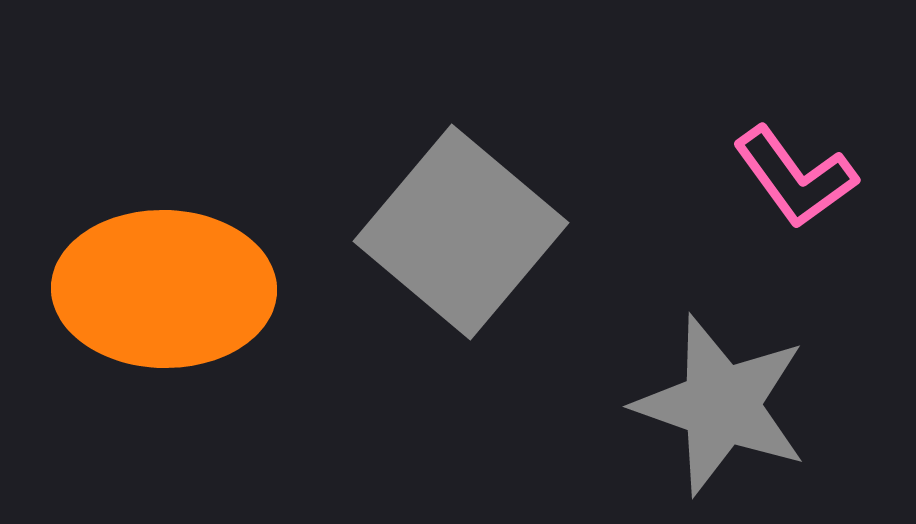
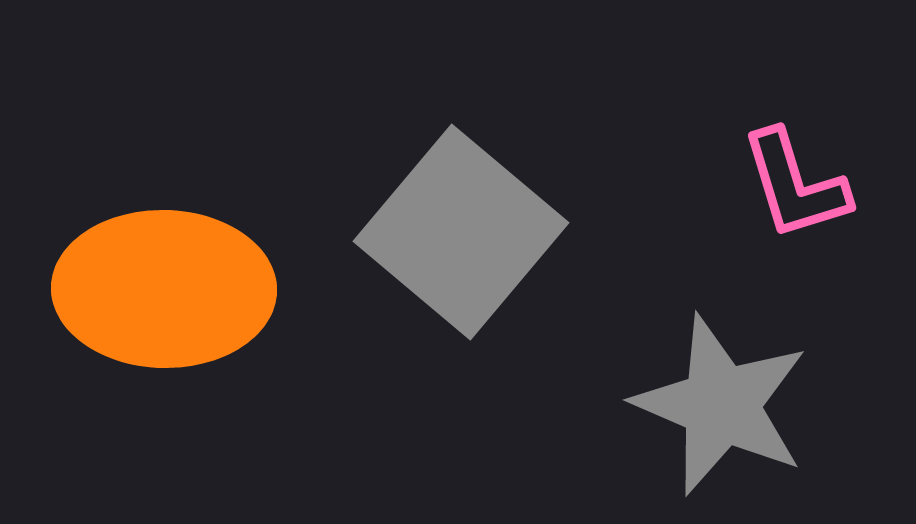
pink L-shape: moved 8 px down; rotated 19 degrees clockwise
gray star: rotated 4 degrees clockwise
